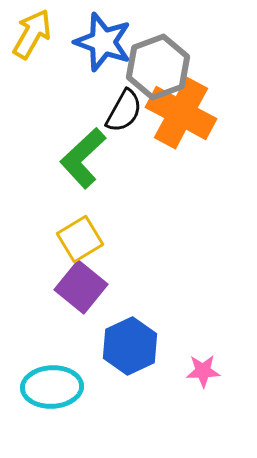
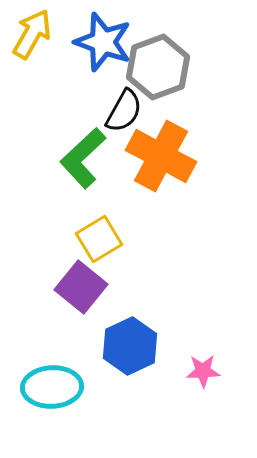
orange cross: moved 20 px left, 43 px down
yellow square: moved 19 px right
